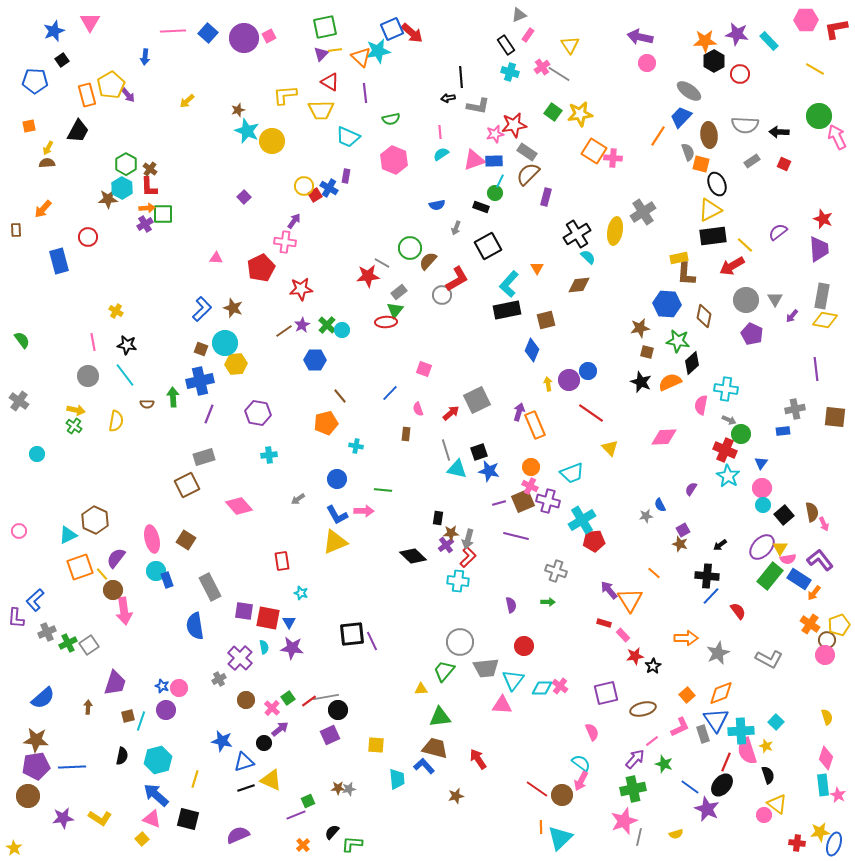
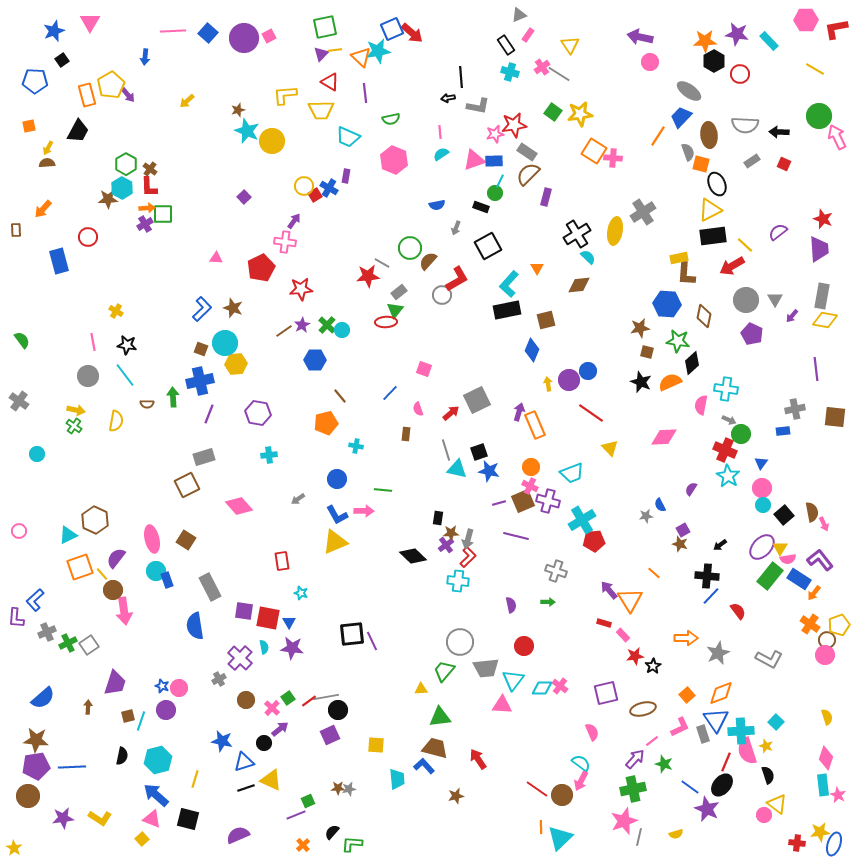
pink circle at (647, 63): moved 3 px right, 1 px up
